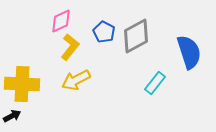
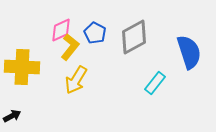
pink diamond: moved 9 px down
blue pentagon: moved 9 px left, 1 px down
gray diamond: moved 2 px left, 1 px down
yellow arrow: rotated 32 degrees counterclockwise
yellow cross: moved 17 px up
